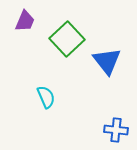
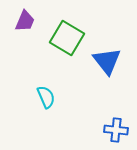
green square: moved 1 px up; rotated 16 degrees counterclockwise
